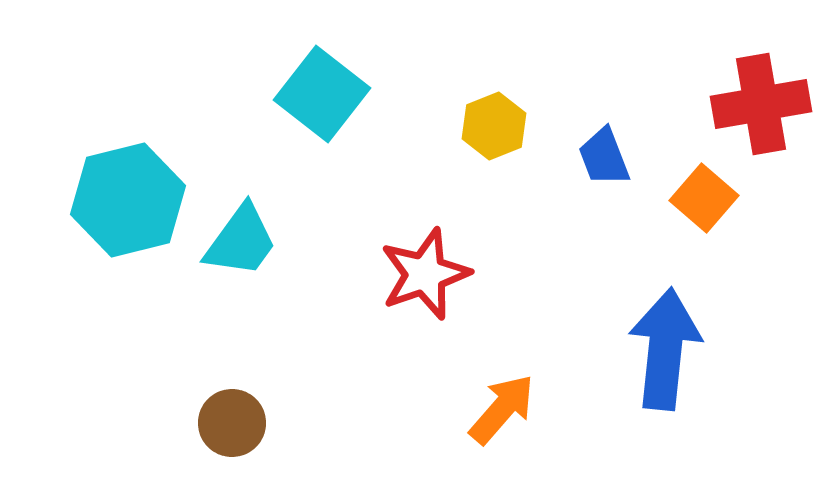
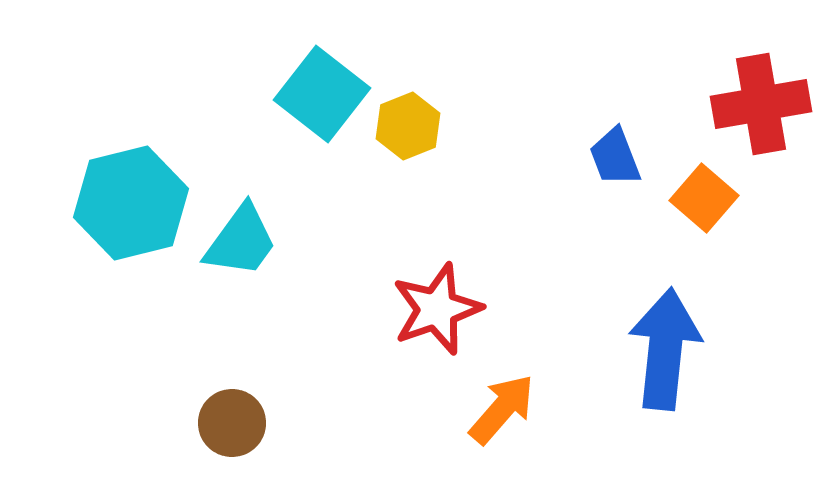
yellow hexagon: moved 86 px left
blue trapezoid: moved 11 px right
cyan hexagon: moved 3 px right, 3 px down
red star: moved 12 px right, 35 px down
